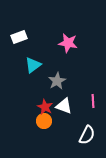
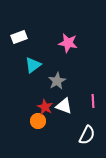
orange circle: moved 6 px left
